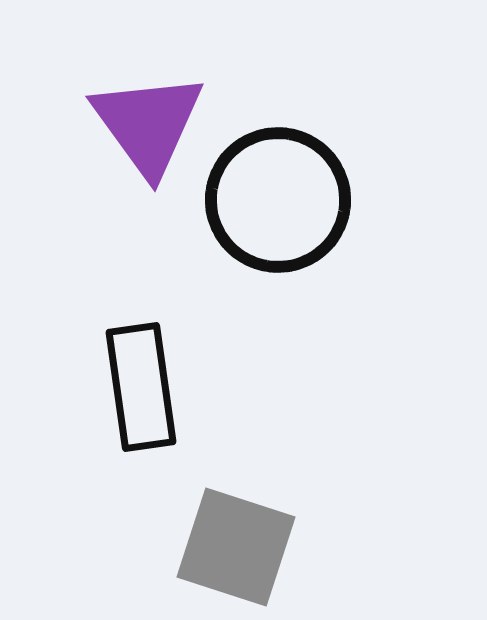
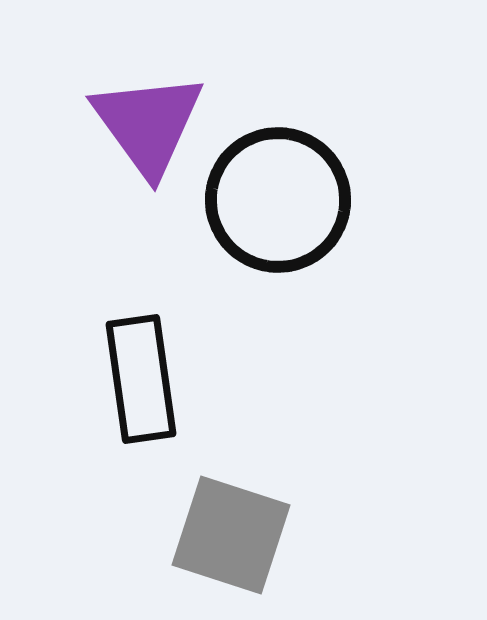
black rectangle: moved 8 px up
gray square: moved 5 px left, 12 px up
